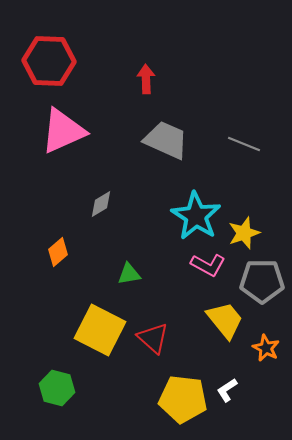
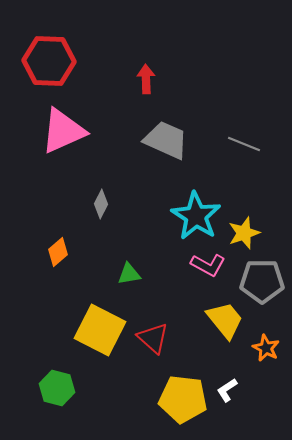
gray diamond: rotated 32 degrees counterclockwise
